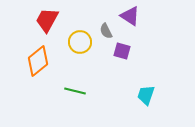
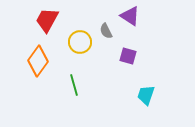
purple square: moved 6 px right, 5 px down
orange diamond: rotated 16 degrees counterclockwise
green line: moved 1 px left, 6 px up; rotated 60 degrees clockwise
